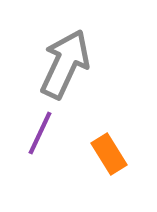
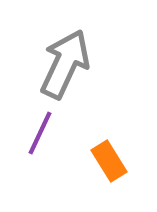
orange rectangle: moved 7 px down
